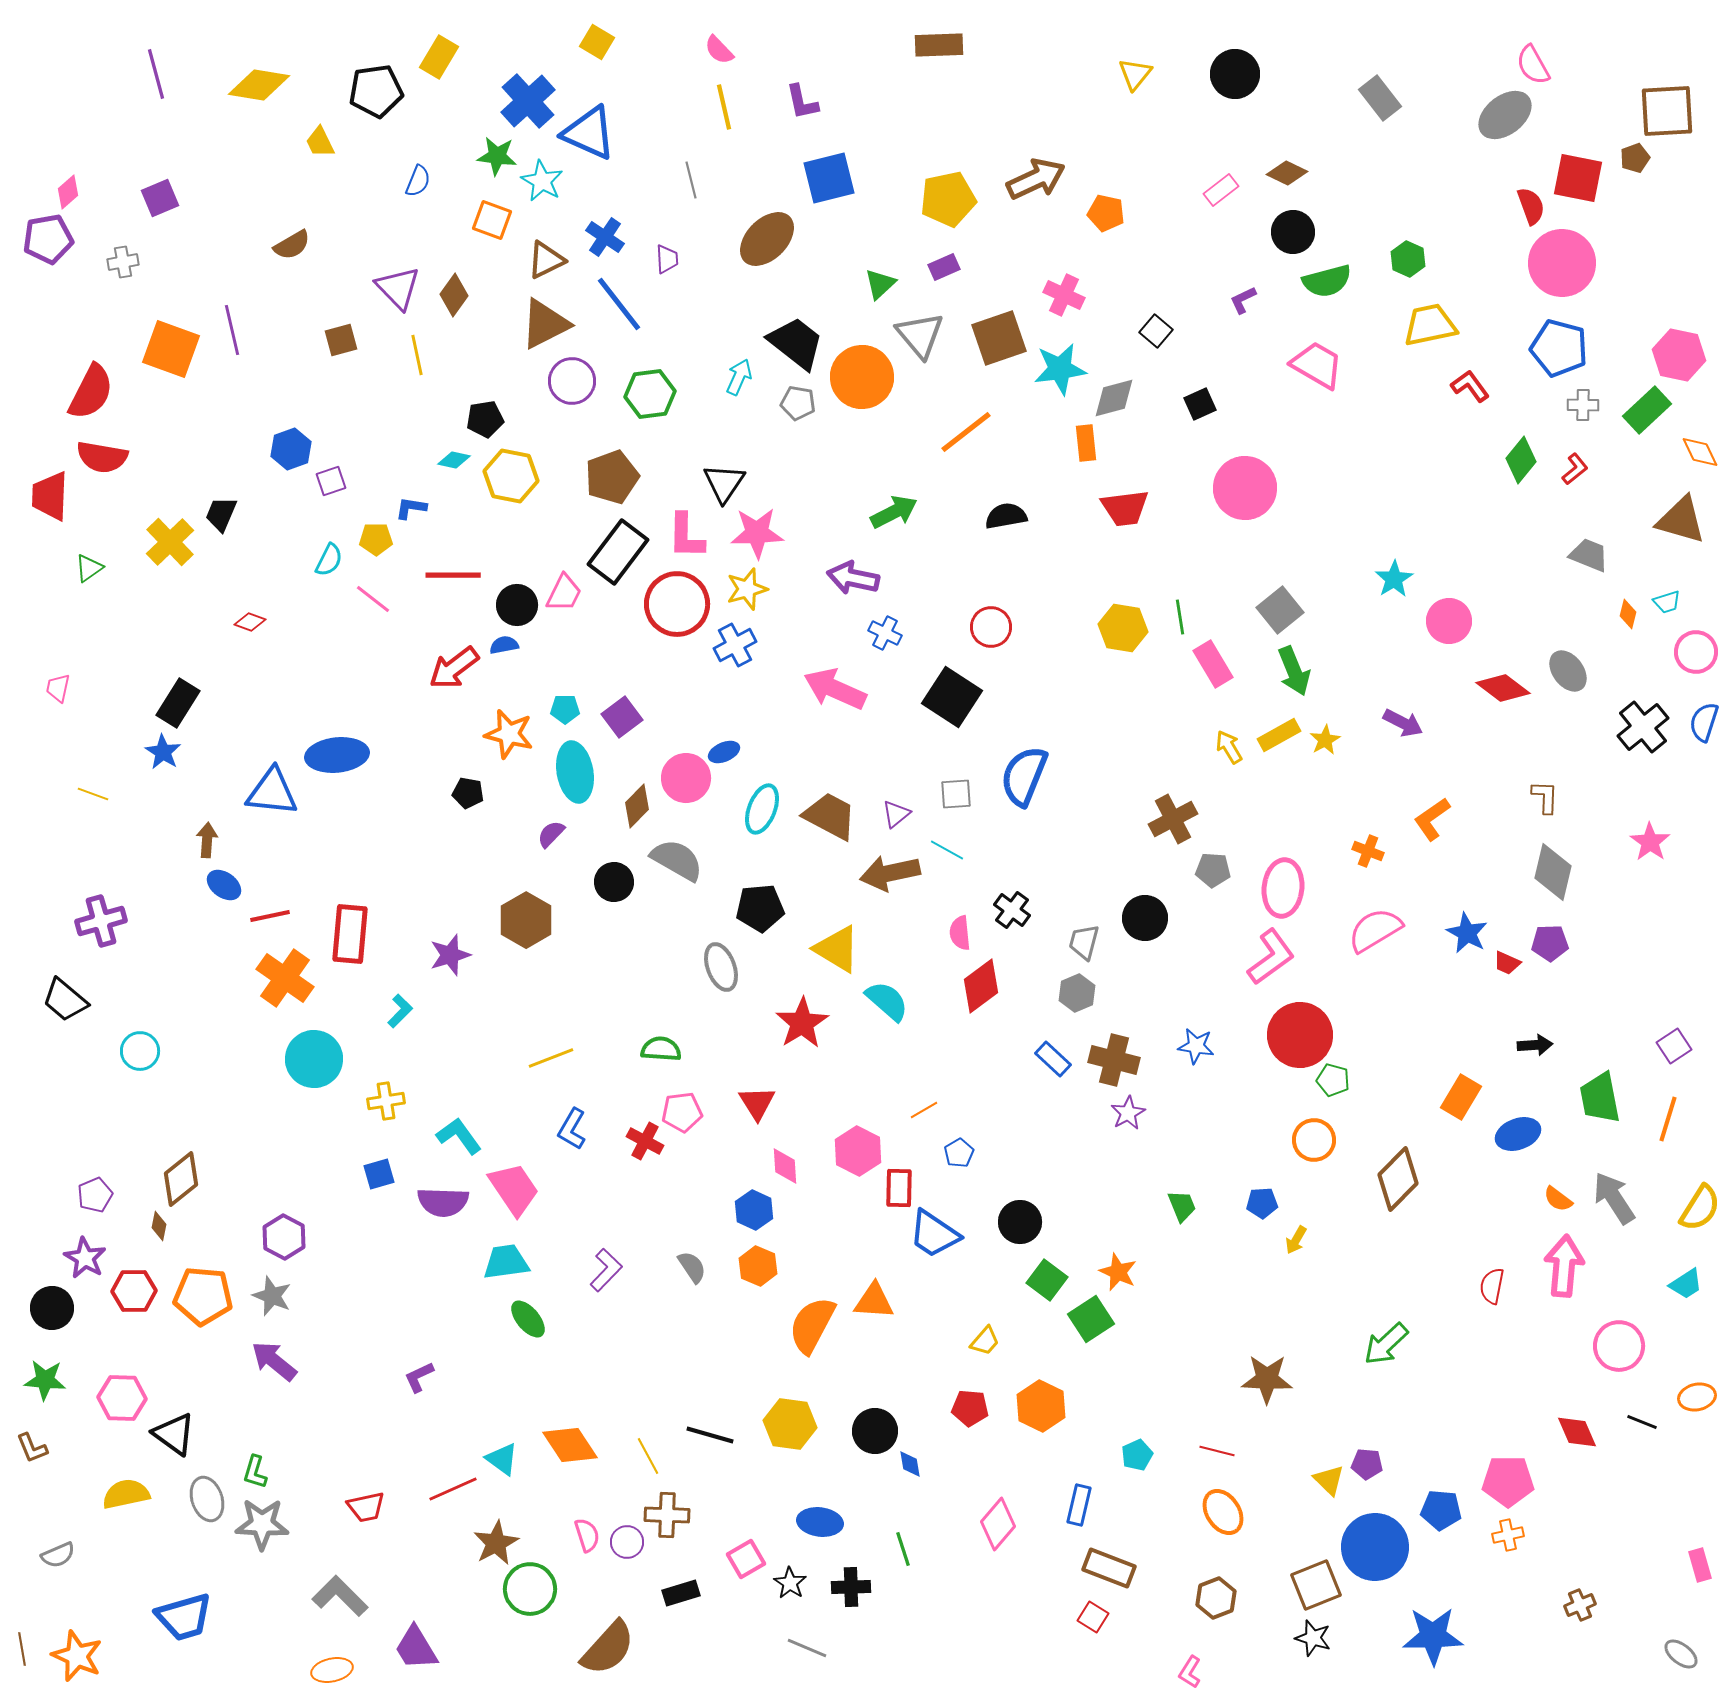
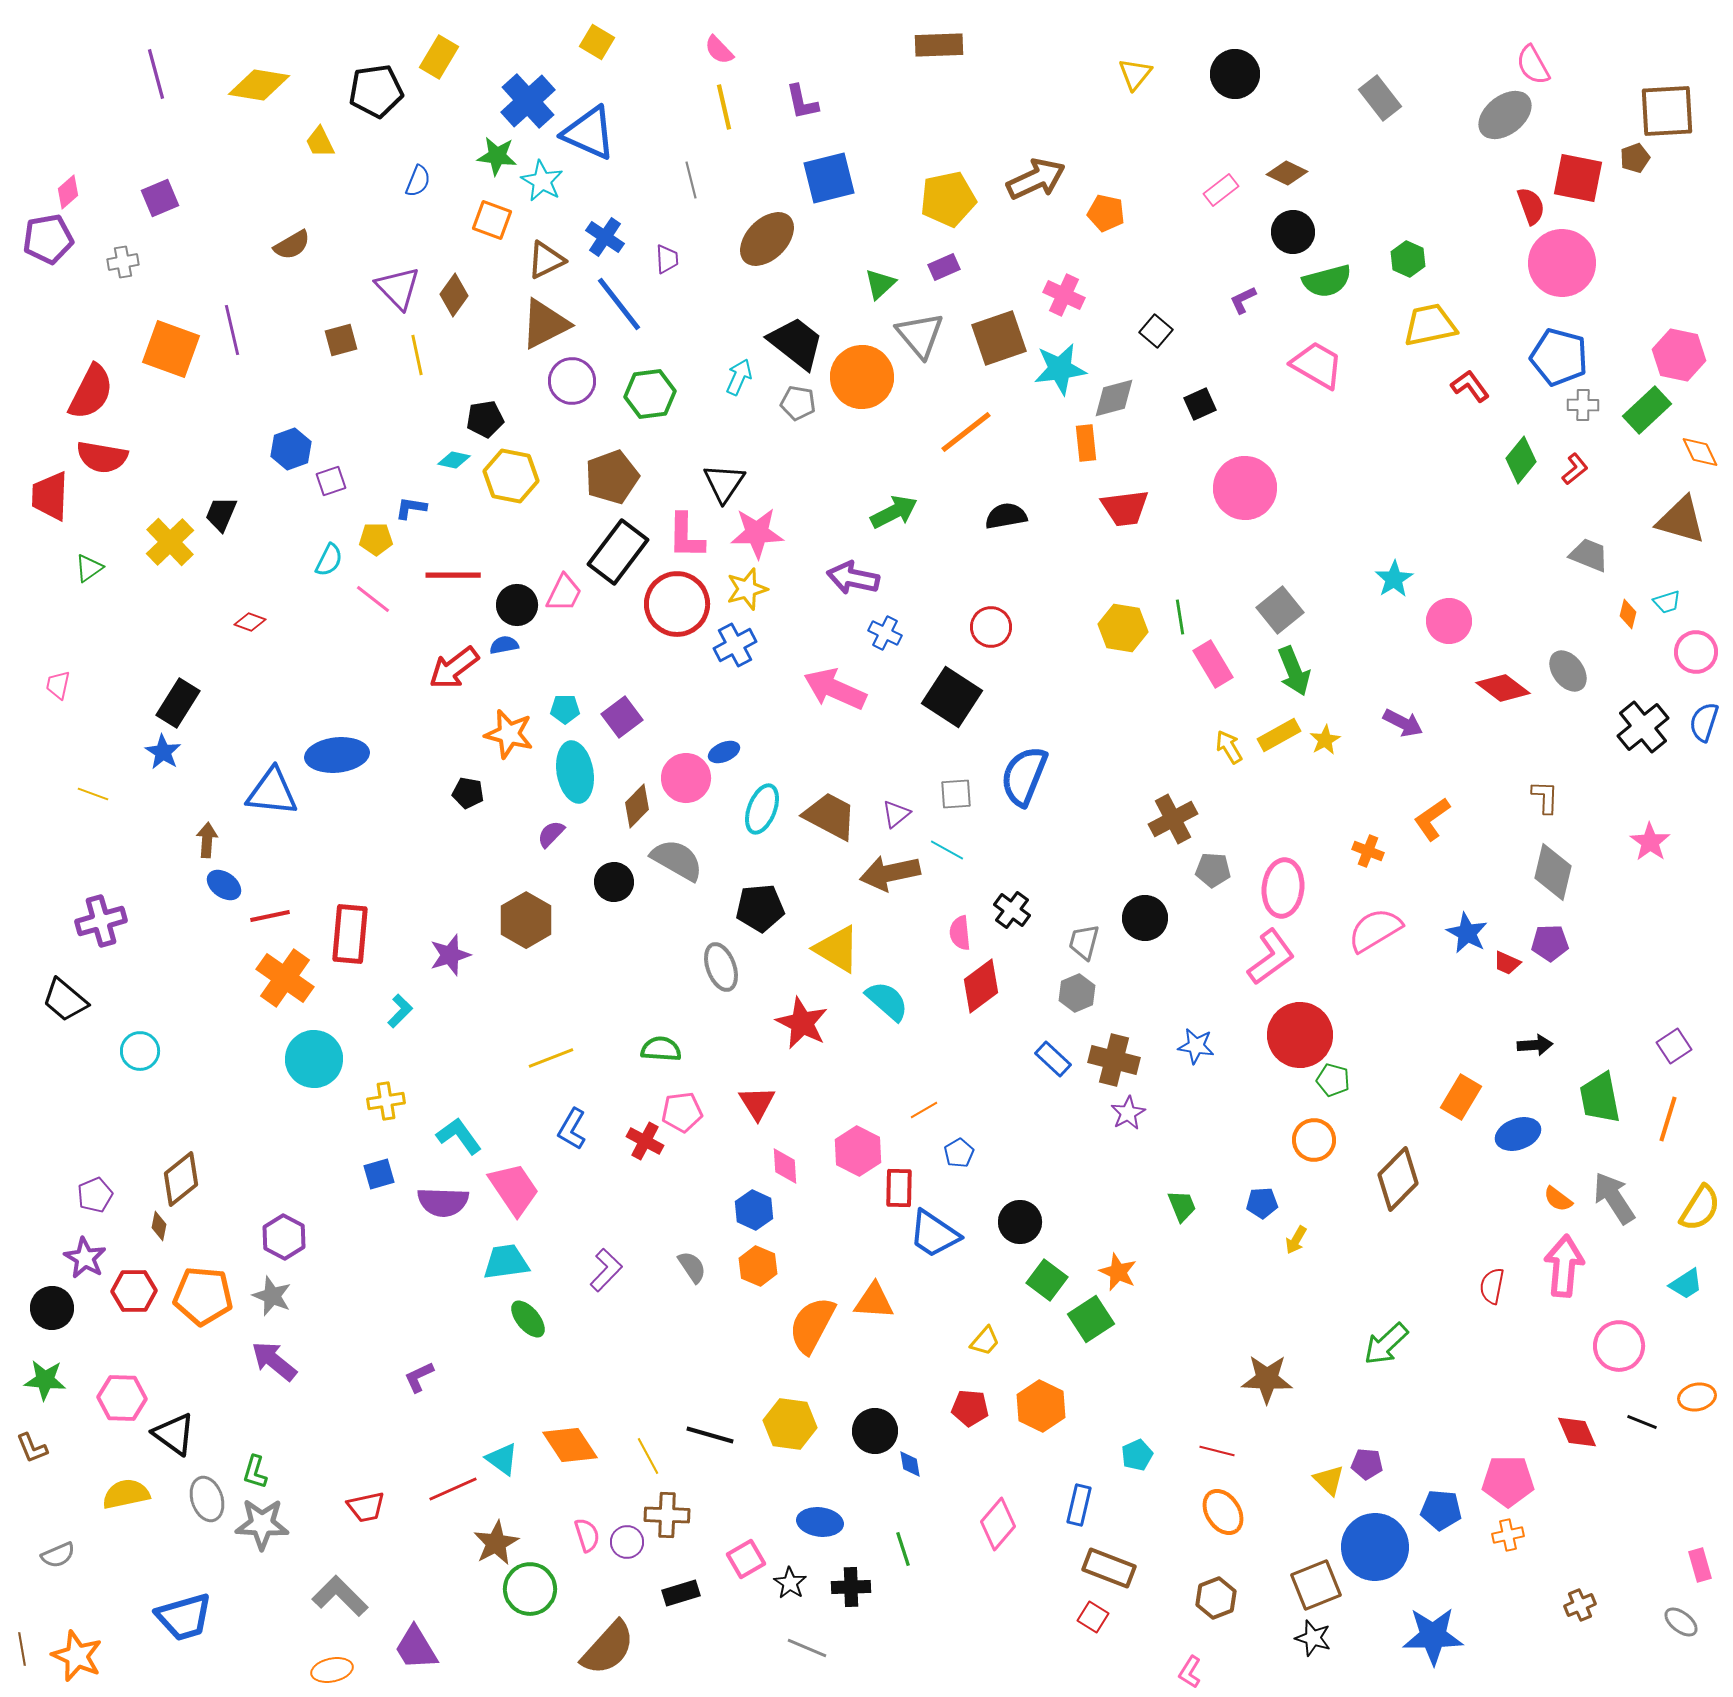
blue pentagon at (1559, 348): moved 9 px down
pink trapezoid at (58, 688): moved 3 px up
red star at (802, 1023): rotated 14 degrees counterclockwise
gray ellipse at (1681, 1654): moved 32 px up
